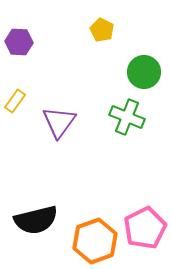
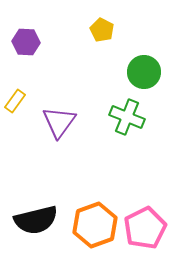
purple hexagon: moved 7 px right
orange hexagon: moved 16 px up
